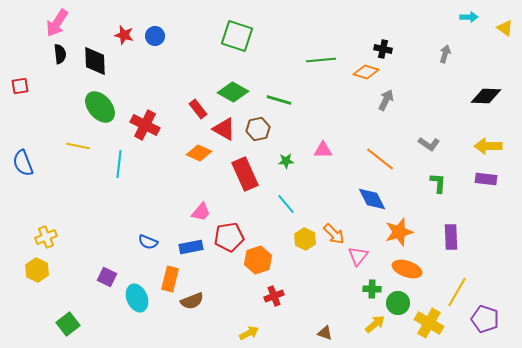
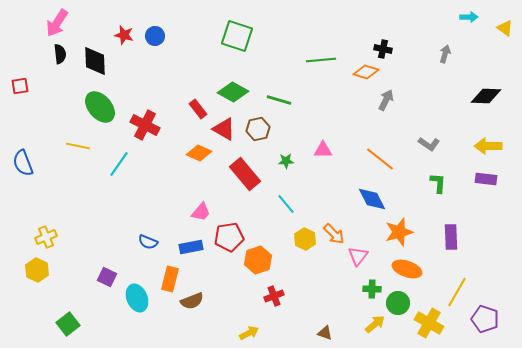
cyan line at (119, 164): rotated 28 degrees clockwise
red rectangle at (245, 174): rotated 16 degrees counterclockwise
